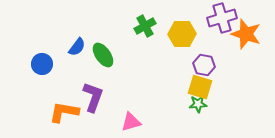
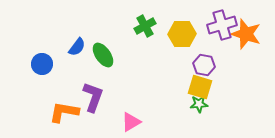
purple cross: moved 7 px down
green star: moved 1 px right
pink triangle: rotated 15 degrees counterclockwise
